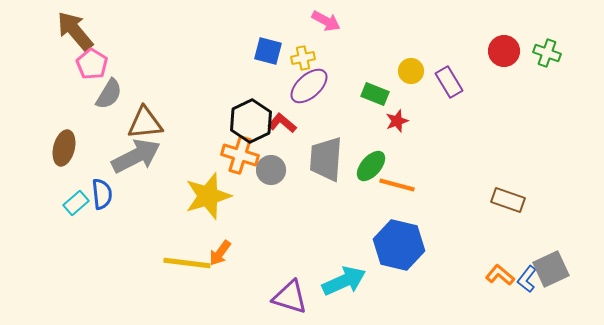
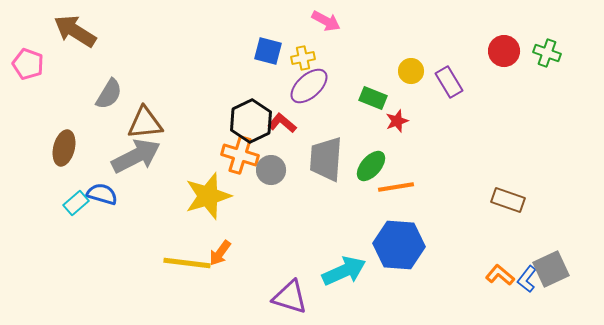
brown arrow: rotated 18 degrees counterclockwise
pink pentagon: moved 64 px left; rotated 12 degrees counterclockwise
green rectangle: moved 2 px left, 4 px down
orange line: moved 1 px left, 2 px down; rotated 24 degrees counterclockwise
blue semicircle: rotated 68 degrees counterclockwise
blue hexagon: rotated 9 degrees counterclockwise
cyan arrow: moved 10 px up
